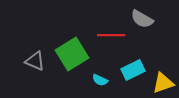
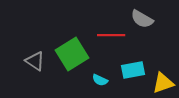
gray triangle: rotated 10 degrees clockwise
cyan rectangle: rotated 15 degrees clockwise
